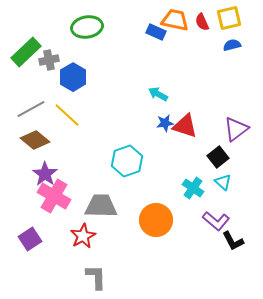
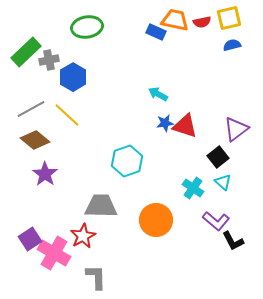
red semicircle: rotated 78 degrees counterclockwise
pink cross: moved 57 px down
